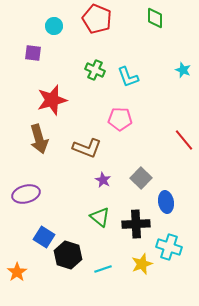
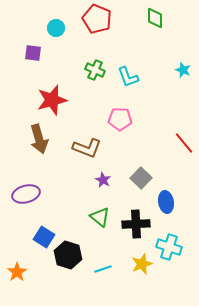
cyan circle: moved 2 px right, 2 px down
red line: moved 3 px down
